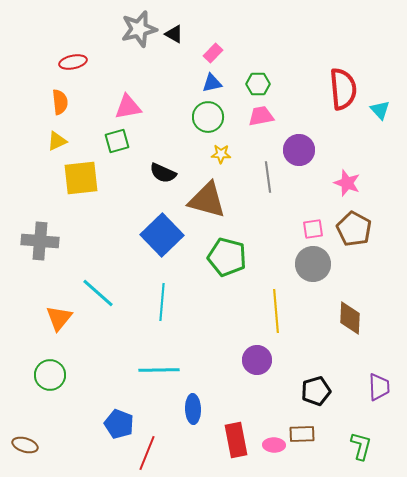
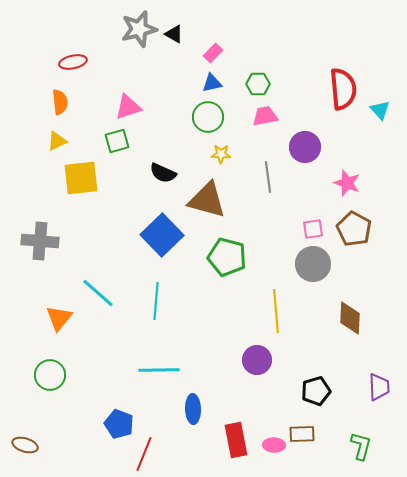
pink triangle at (128, 107): rotated 8 degrees counterclockwise
pink trapezoid at (261, 116): moved 4 px right
purple circle at (299, 150): moved 6 px right, 3 px up
cyan line at (162, 302): moved 6 px left, 1 px up
red line at (147, 453): moved 3 px left, 1 px down
